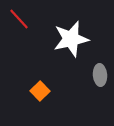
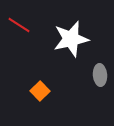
red line: moved 6 px down; rotated 15 degrees counterclockwise
